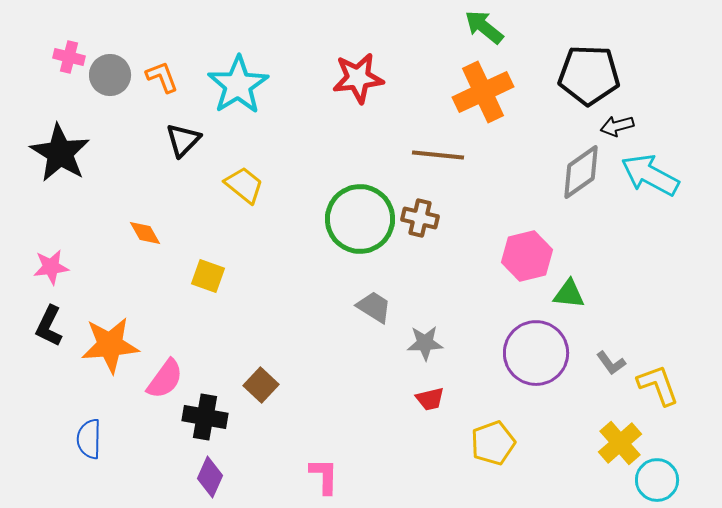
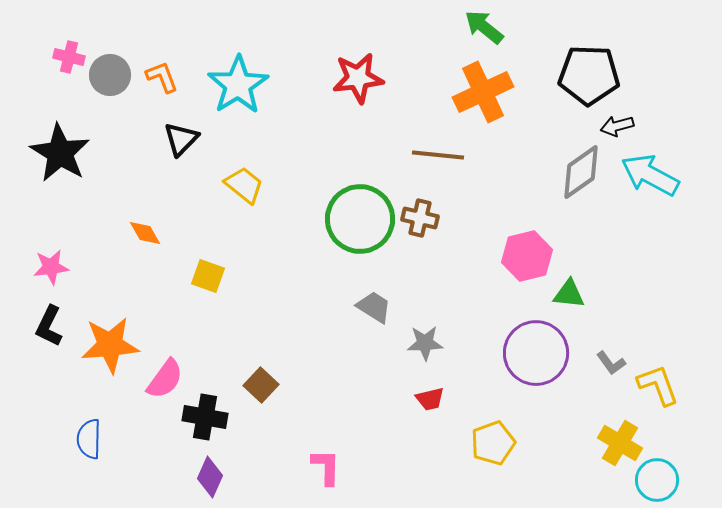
black triangle: moved 2 px left, 1 px up
yellow cross: rotated 18 degrees counterclockwise
pink L-shape: moved 2 px right, 9 px up
